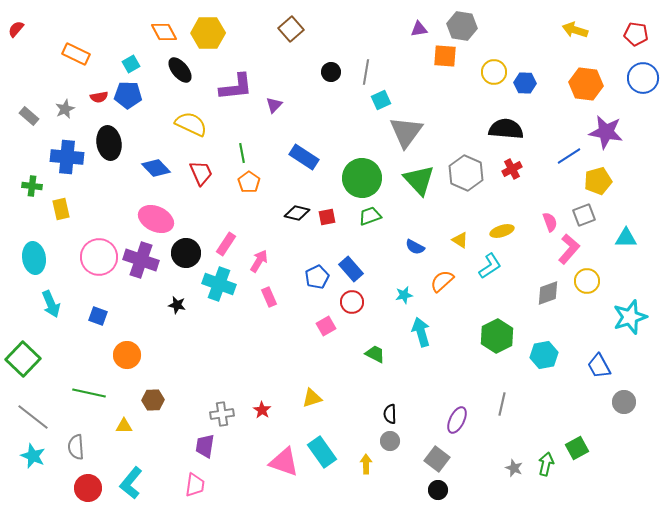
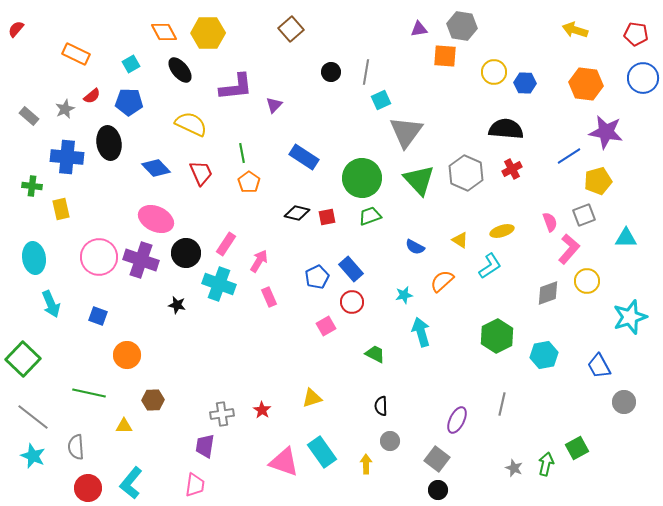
blue pentagon at (128, 95): moved 1 px right, 7 px down
red semicircle at (99, 97): moved 7 px left, 1 px up; rotated 30 degrees counterclockwise
black semicircle at (390, 414): moved 9 px left, 8 px up
